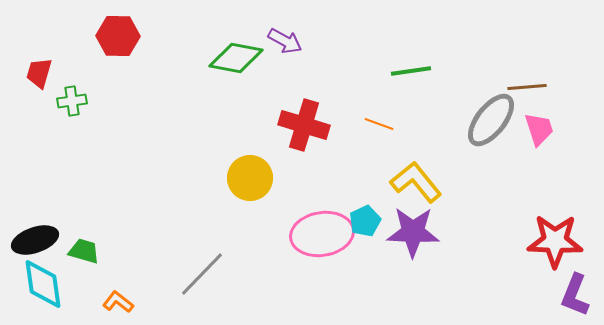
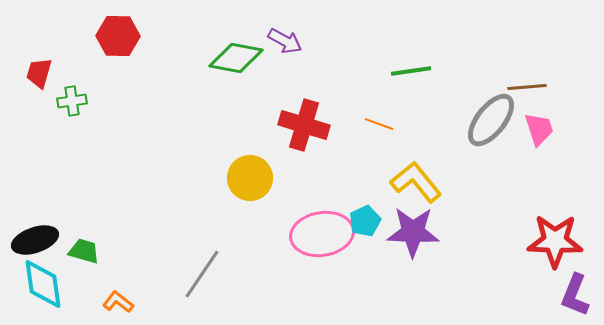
gray line: rotated 10 degrees counterclockwise
